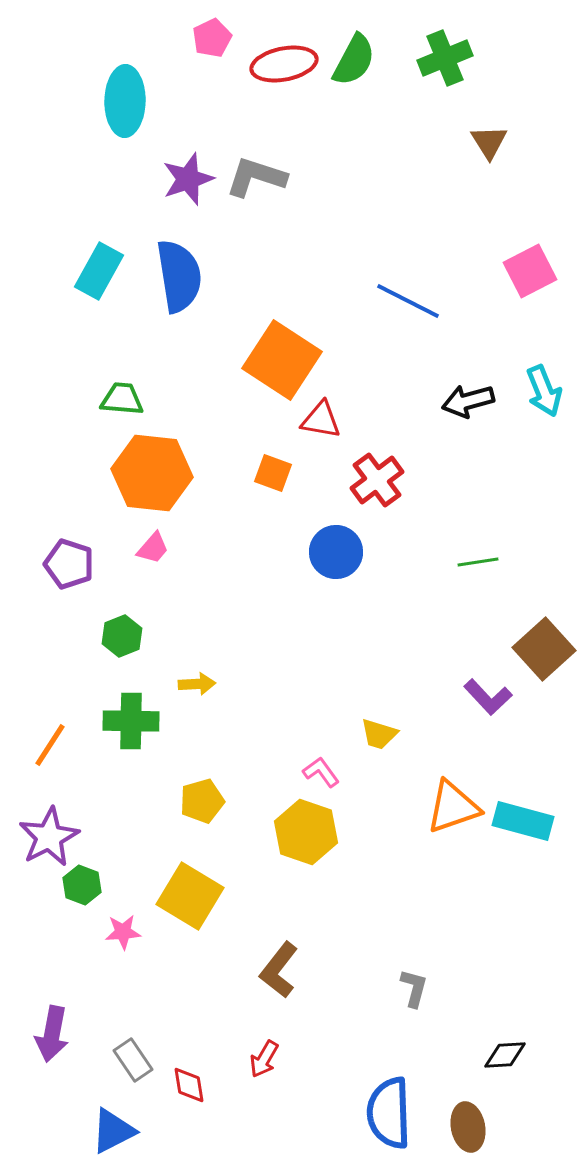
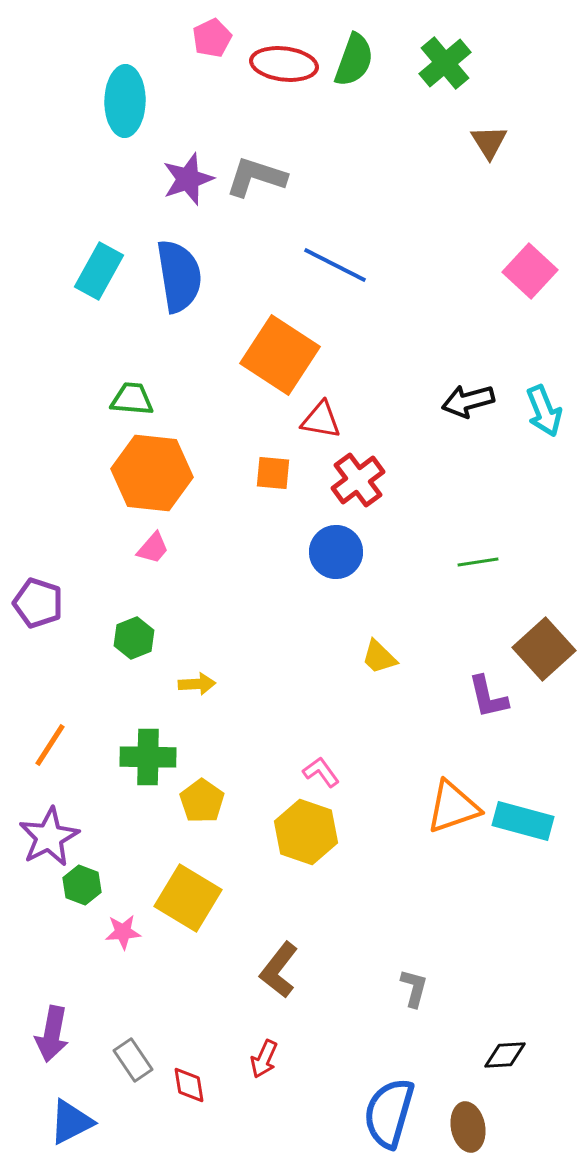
green cross at (445, 58): moved 5 px down; rotated 18 degrees counterclockwise
green semicircle at (354, 60): rotated 8 degrees counterclockwise
red ellipse at (284, 64): rotated 18 degrees clockwise
pink square at (530, 271): rotated 20 degrees counterclockwise
blue line at (408, 301): moved 73 px left, 36 px up
orange square at (282, 360): moved 2 px left, 5 px up
cyan arrow at (544, 391): moved 20 px down
green trapezoid at (122, 399): moved 10 px right
orange square at (273, 473): rotated 15 degrees counterclockwise
red cross at (377, 480): moved 19 px left
purple pentagon at (69, 564): moved 31 px left, 39 px down
green hexagon at (122, 636): moved 12 px right, 2 px down
purple L-shape at (488, 697): rotated 30 degrees clockwise
green cross at (131, 721): moved 17 px right, 36 px down
yellow trapezoid at (379, 734): moved 77 px up; rotated 27 degrees clockwise
yellow pentagon at (202, 801): rotated 21 degrees counterclockwise
yellow square at (190, 896): moved 2 px left, 2 px down
red arrow at (264, 1059): rotated 6 degrees counterclockwise
blue semicircle at (389, 1113): rotated 18 degrees clockwise
blue triangle at (113, 1131): moved 42 px left, 9 px up
